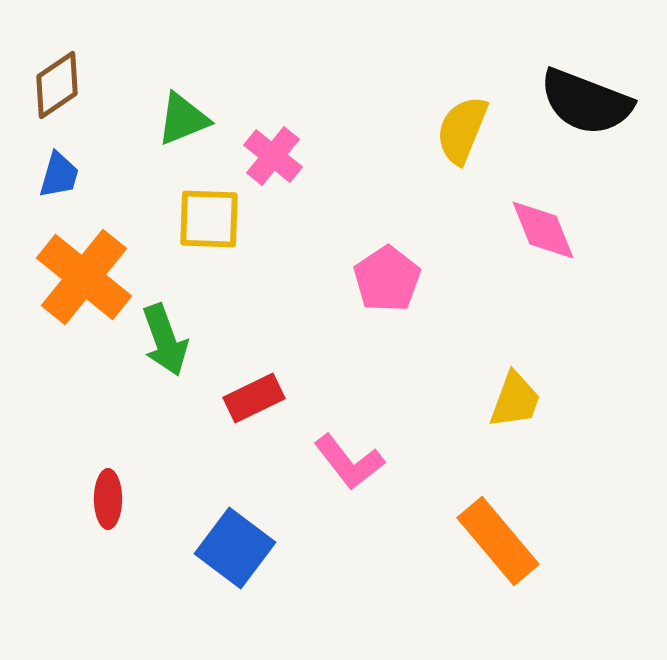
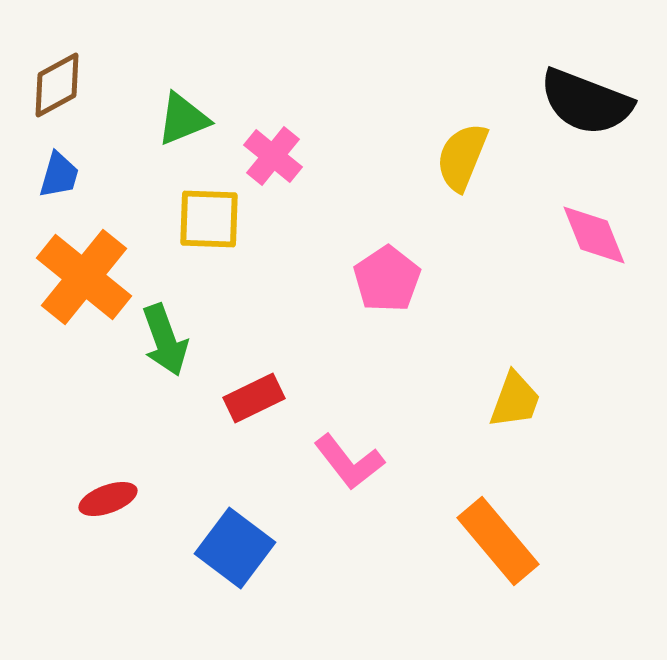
brown diamond: rotated 6 degrees clockwise
yellow semicircle: moved 27 px down
pink diamond: moved 51 px right, 5 px down
red ellipse: rotated 70 degrees clockwise
